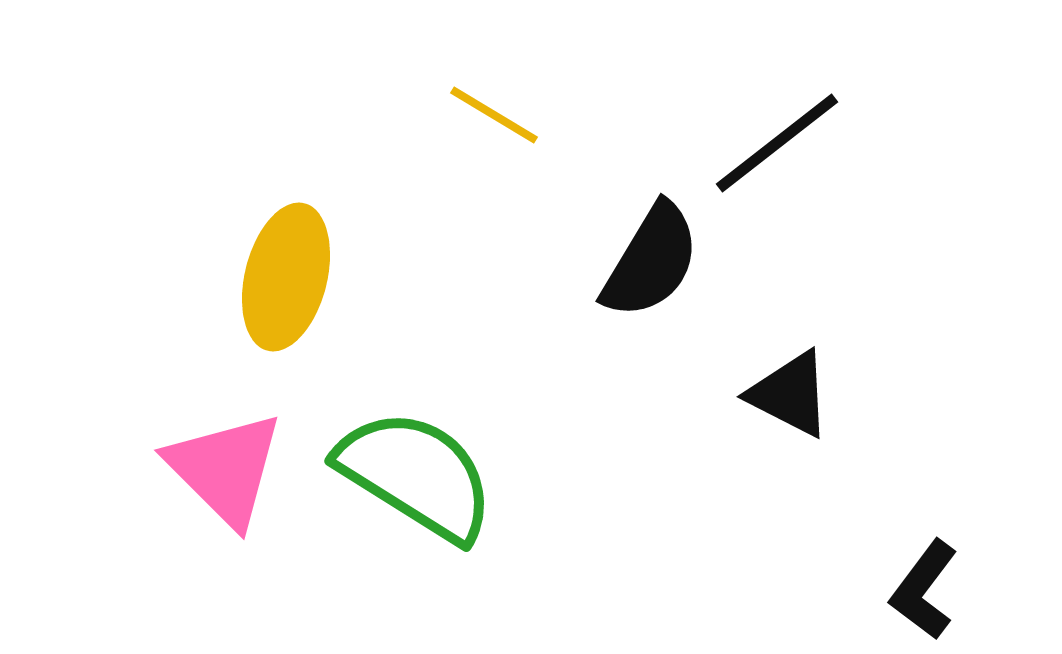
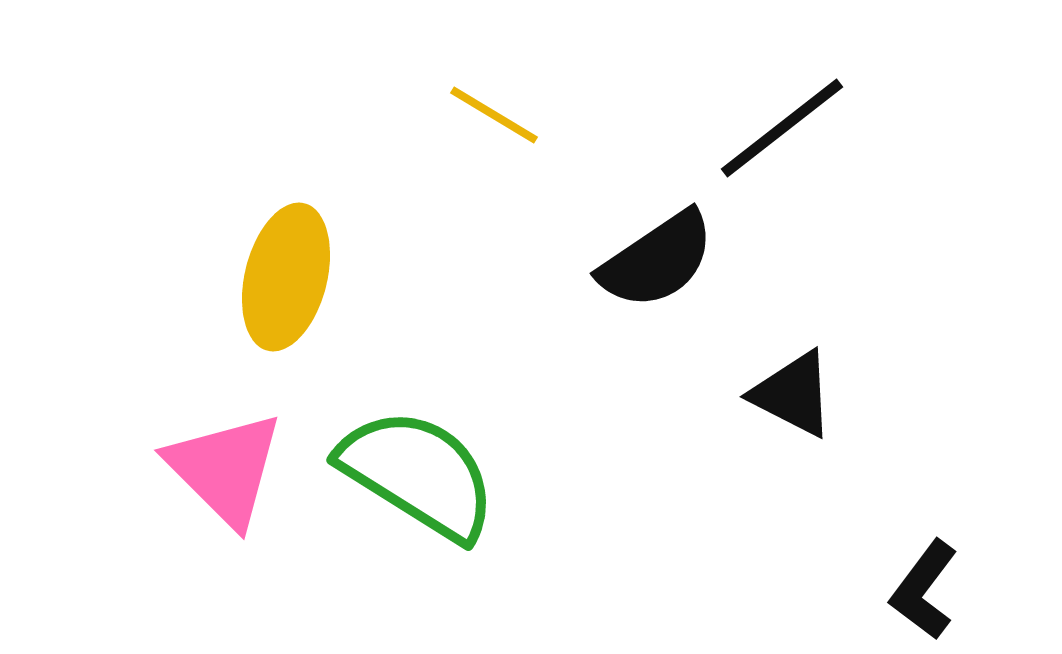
black line: moved 5 px right, 15 px up
black semicircle: moved 6 px right, 1 px up; rotated 25 degrees clockwise
black triangle: moved 3 px right
green semicircle: moved 2 px right, 1 px up
